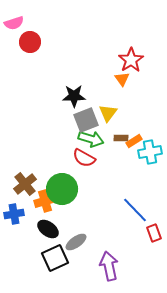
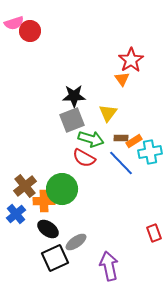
red circle: moved 11 px up
gray square: moved 14 px left
brown cross: moved 2 px down
orange cross: moved 1 px left; rotated 15 degrees clockwise
blue line: moved 14 px left, 47 px up
blue cross: moved 2 px right; rotated 30 degrees counterclockwise
